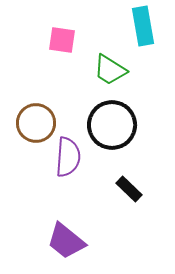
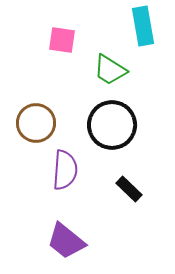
purple semicircle: moved 3 px left, 13 px down
